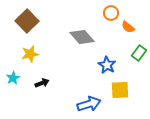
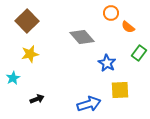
blue star: moved 2 px up
black arrow: moved 5 px left, 16 px down
